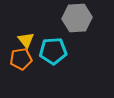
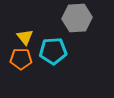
yellow triangle: moved 1 px left, 3 px up
orange pentagon: rotated 10 degrees clockwise
